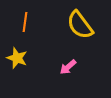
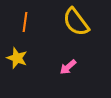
yellow semicircle: moved 4 px left, 3 px up
